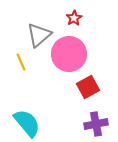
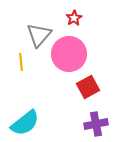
gray triangle: rotated 8 degrees counterclockwise
yellow line: rotated 18 degrees clockwise
cyan semicircle: moved 2 px left; rotated 92 degrees clockwise
